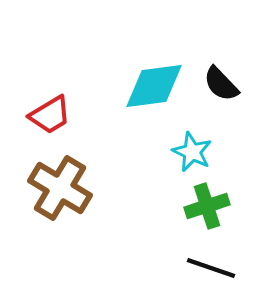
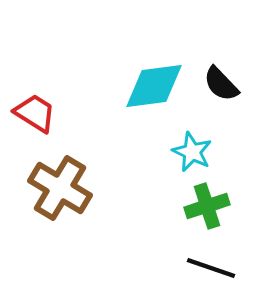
red trapezoid: moved 15 px left, 2 px up; rotated 117 degrees counterclockwise
